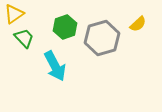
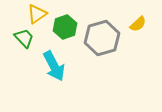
yellow triangle: moved 23 px right
cyan arrow: moved 1 px left
